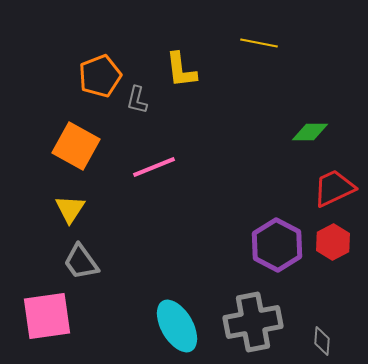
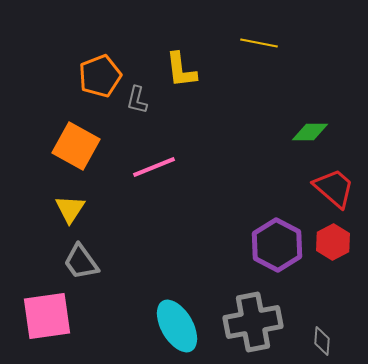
red trapezoid: rotated 66 degrees clockwise
